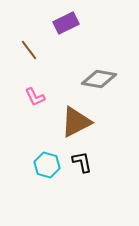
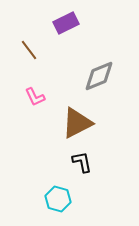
gray diamond: moved 3 px up; rotated 32 degrees counterclockwise
brown triangle: moved 1 px right, 1 px down
cyan hexagon: moved 11 px right, 34 px down
